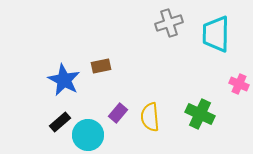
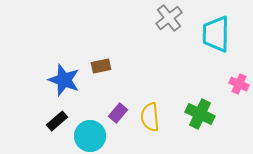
gray cross: moved 5 px up; rotated 20 degrees counterclockwise
blue star: rotated 8 degrees counterclockwise
black rectangle: moved 3 px left, 1 px up
cyan circle: moved 2 px right, 1 px down
